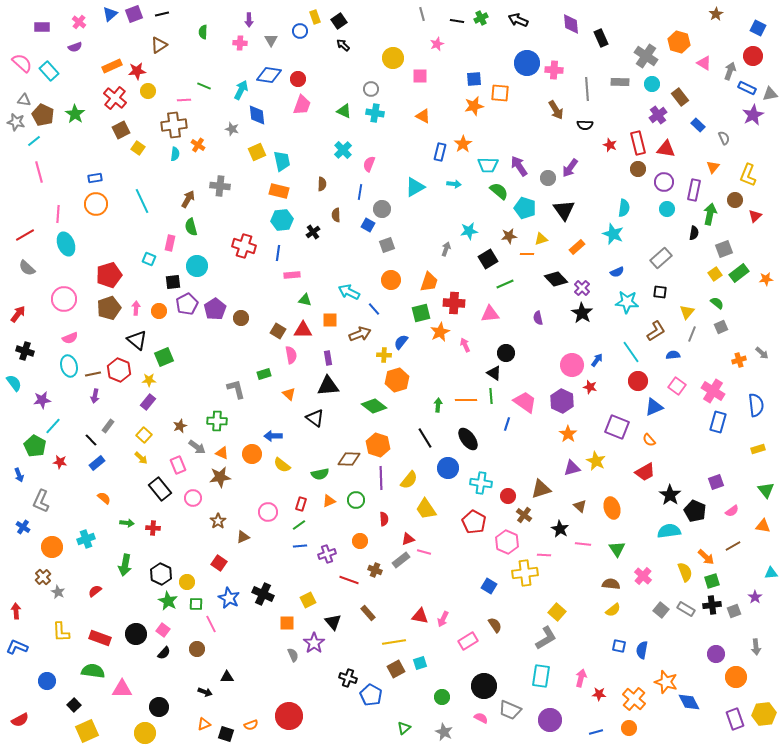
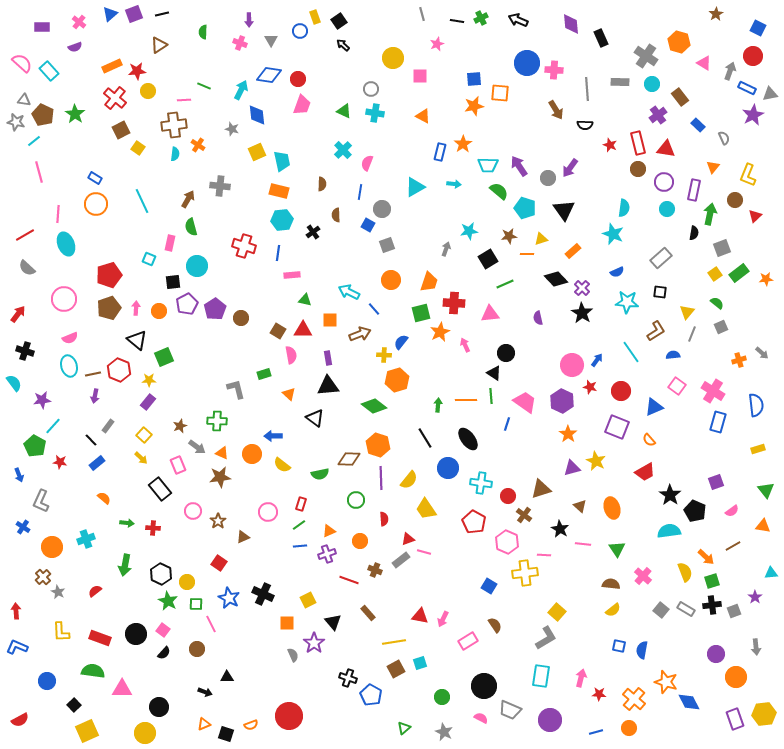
pink cross at (240, 43): rotated 16 degrees clockwise
pink semicircle at (369, 164): moved 2 px left, 1 px up
blue rectangle at (95, 178): rotated 40 degrees clockwise
orange rectangle at (577, 247): moved 4 px left, 4 px down
gray square at (724, 249): moved 2 px left, 1 px up
red circle at (638, 381): moved 17 px left, 10 px down
pink circle at (193, 498): moved 13 px down
orange triangle at (329, 501): moved 30 px down
